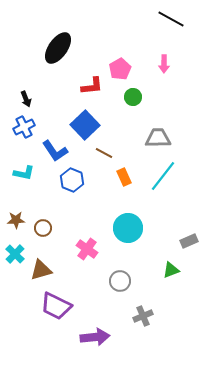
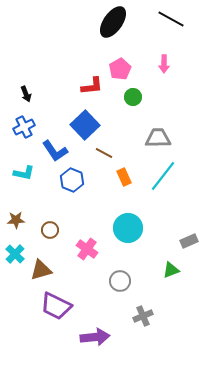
black ellipse: moved 55 px right, 26 px up
black arrow: moved 5 px up
brown circle: moved 7 px right, 2 px down
